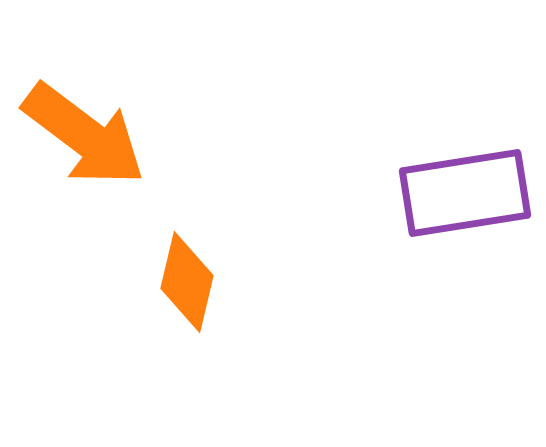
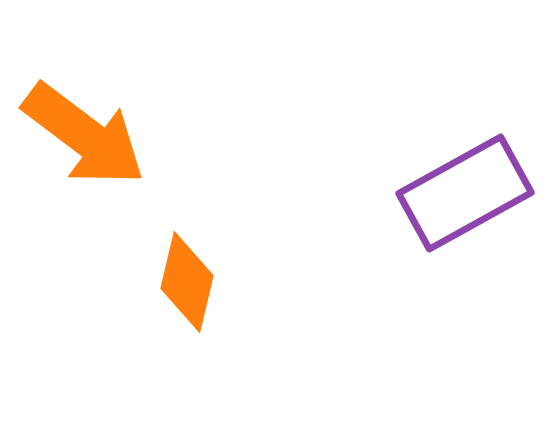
purple rectangle: rotated 20 degrees counterclockwise
